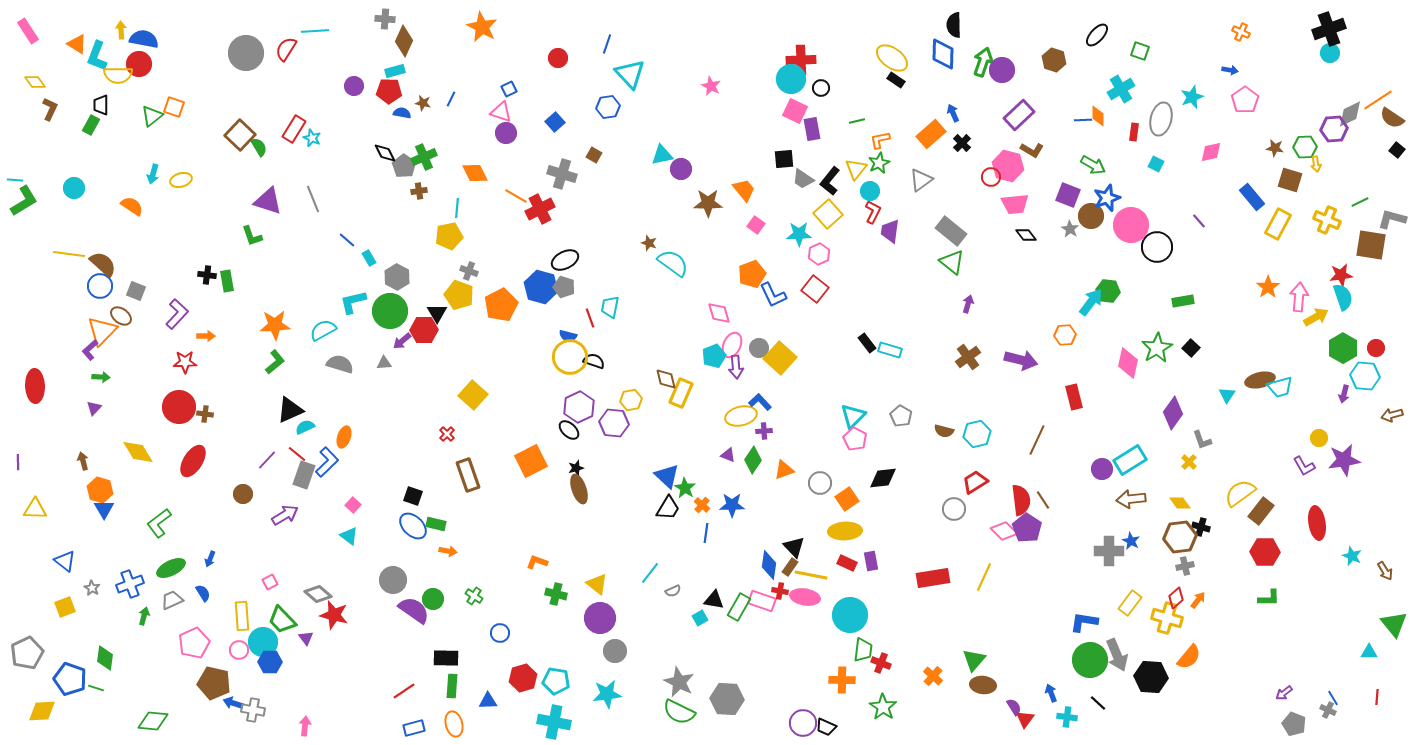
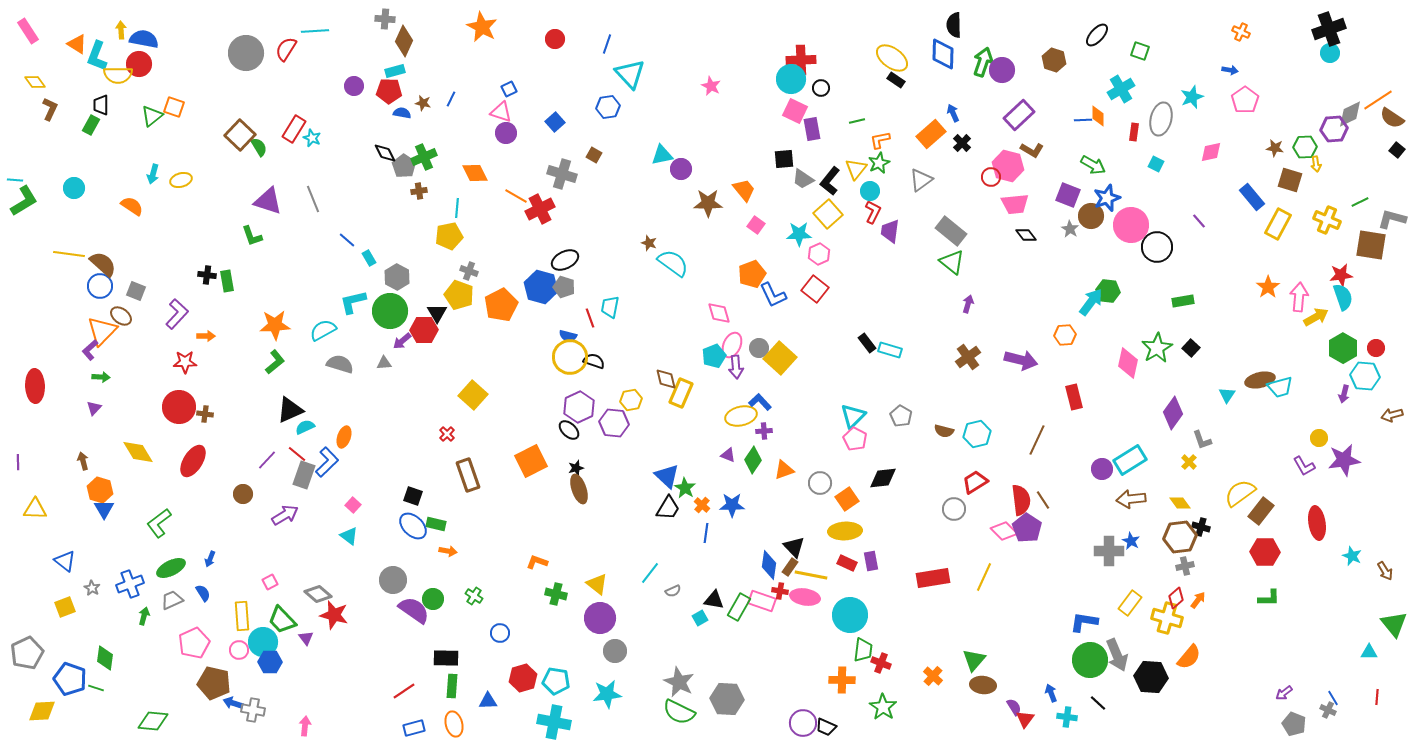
red circle at (558, 58): moved 3 px left, 19 px up
